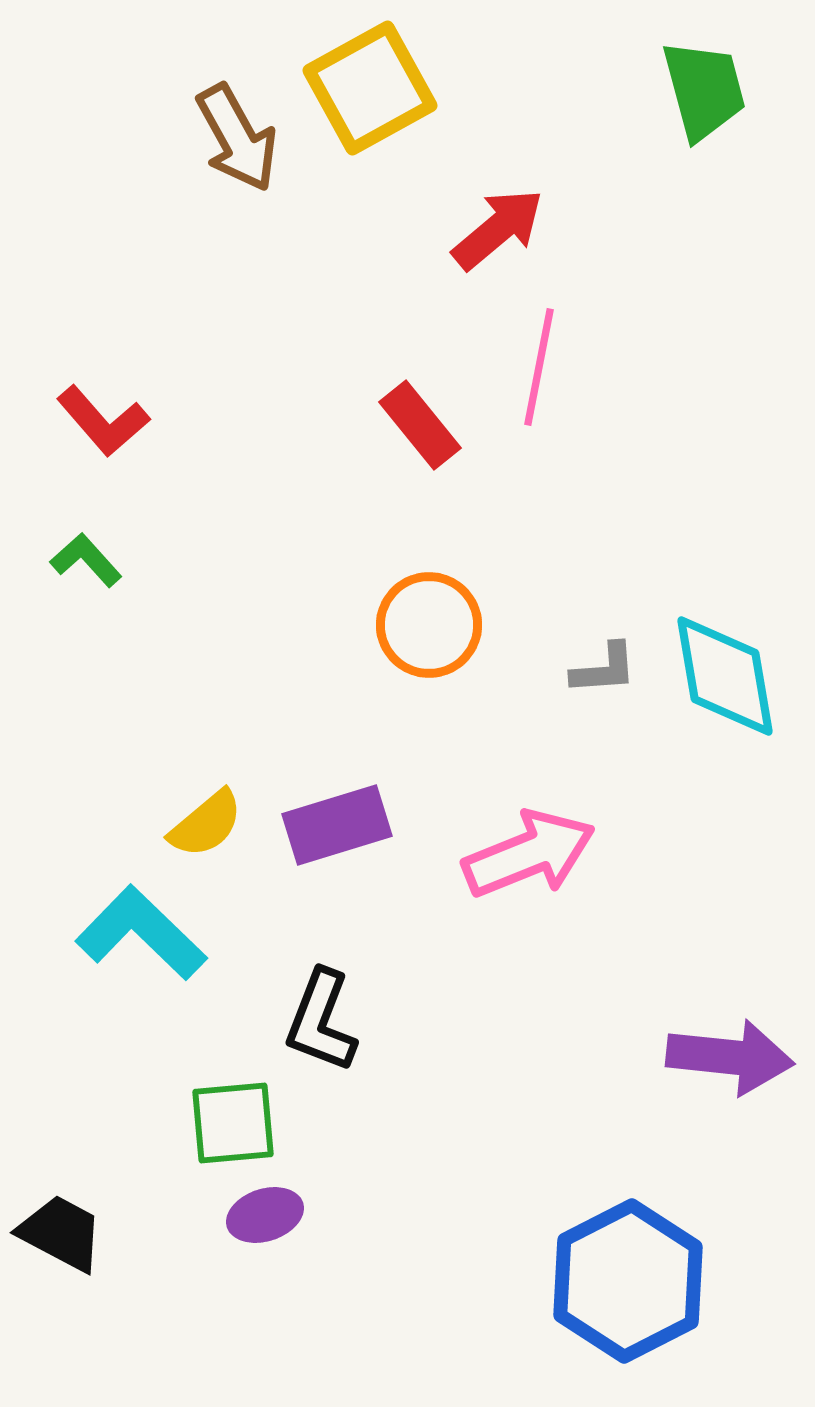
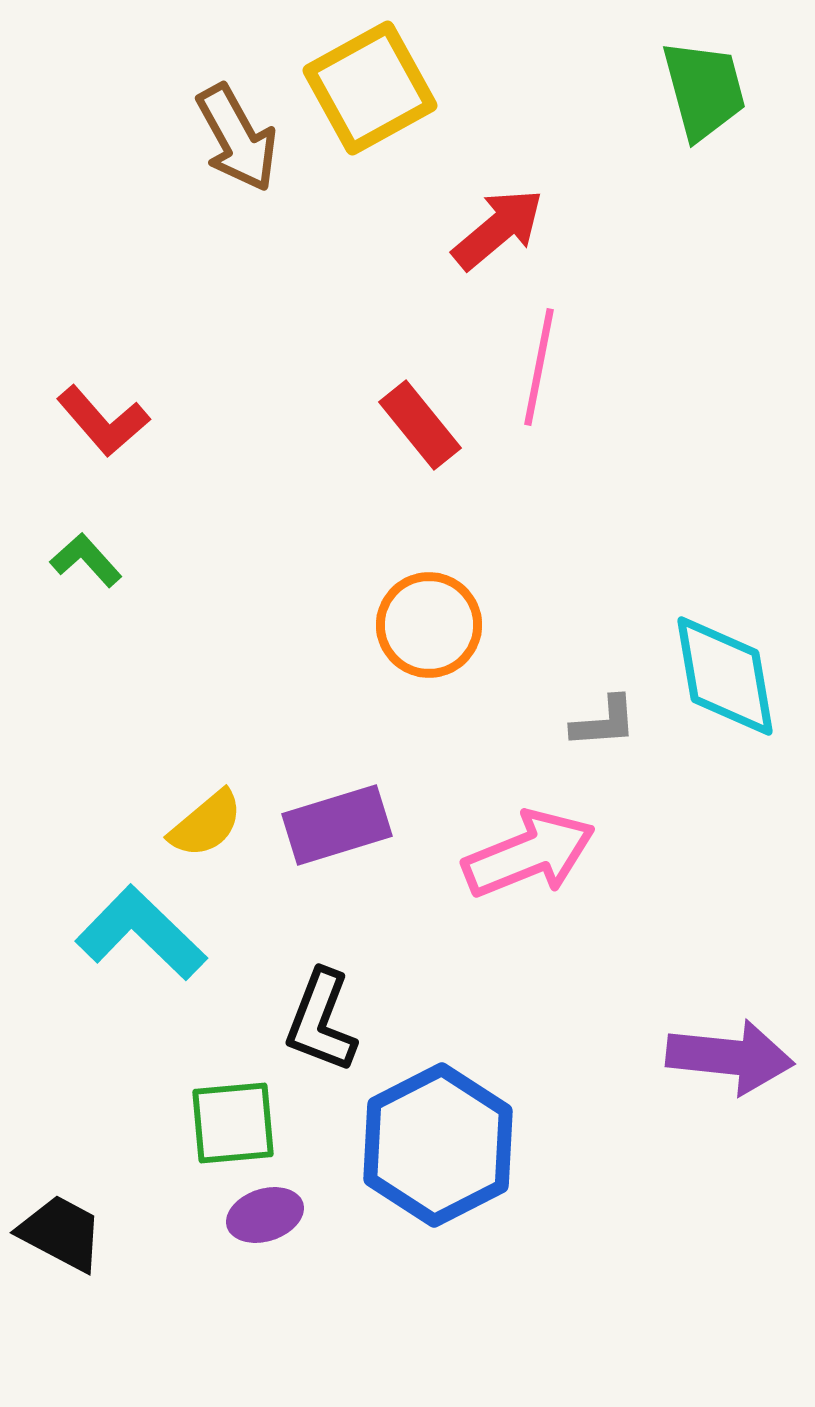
gray L-shape: moved 53 px down
blue hexagon: moved 190 px left, 136 px up
